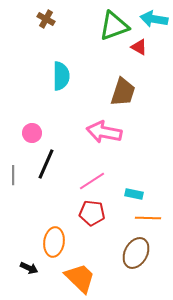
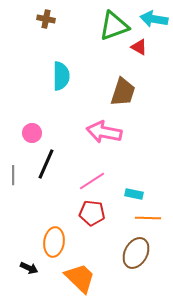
brown cross: rotated 18 degrees counterclockwise
